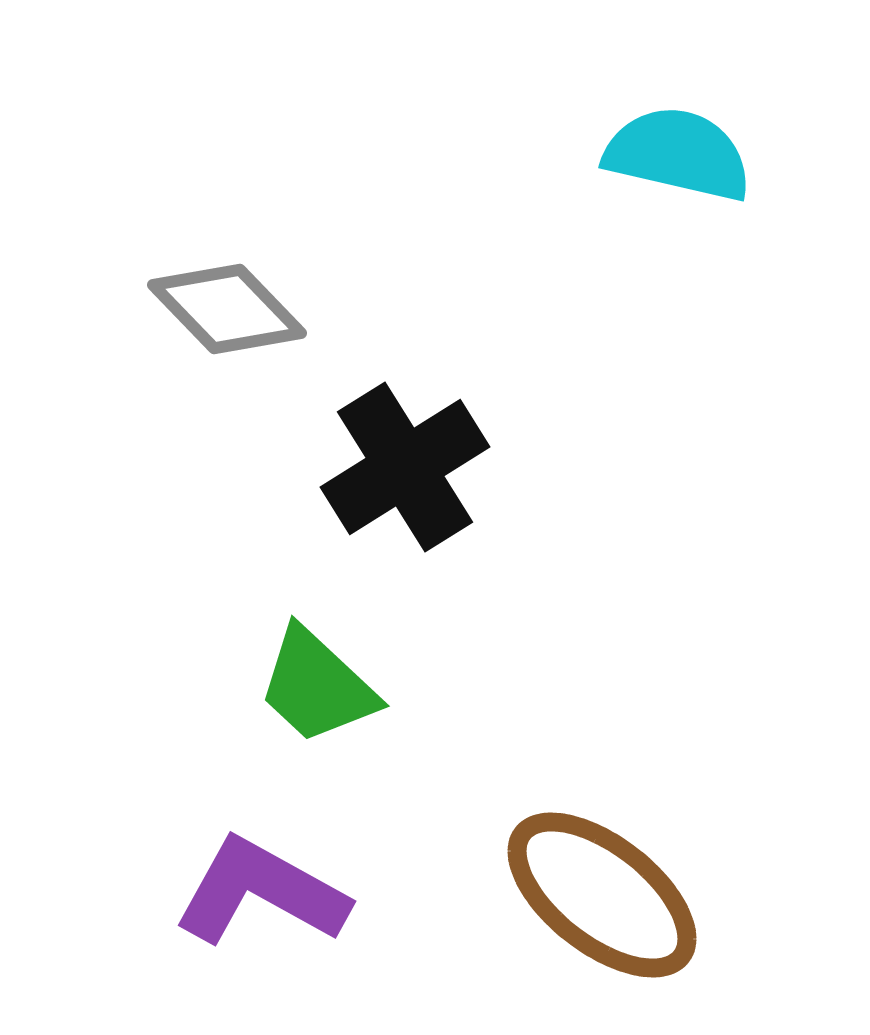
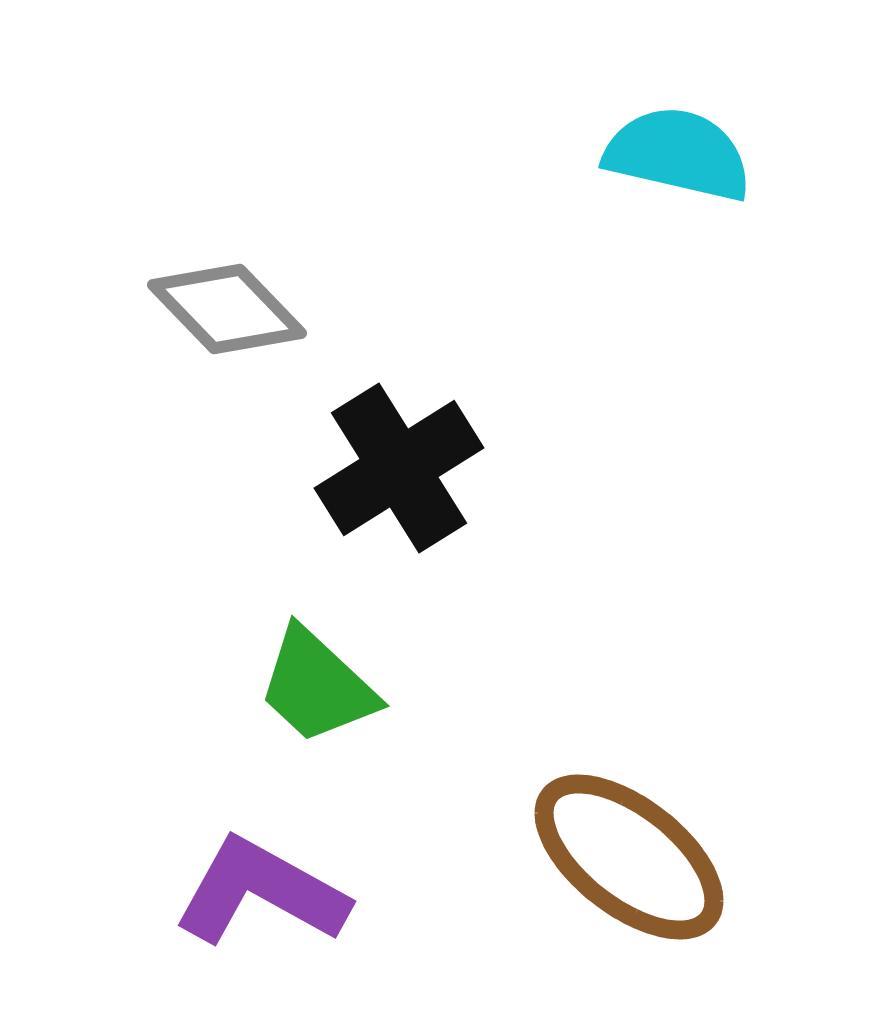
black cross: moved 6 px left, 1 px down
brown ellipse: moved 27 px right, 38 px up
